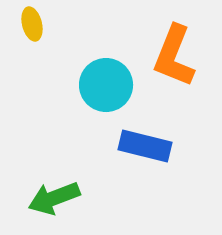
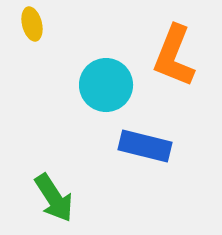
green arrow: rotated 102 degrees counterclockwise
